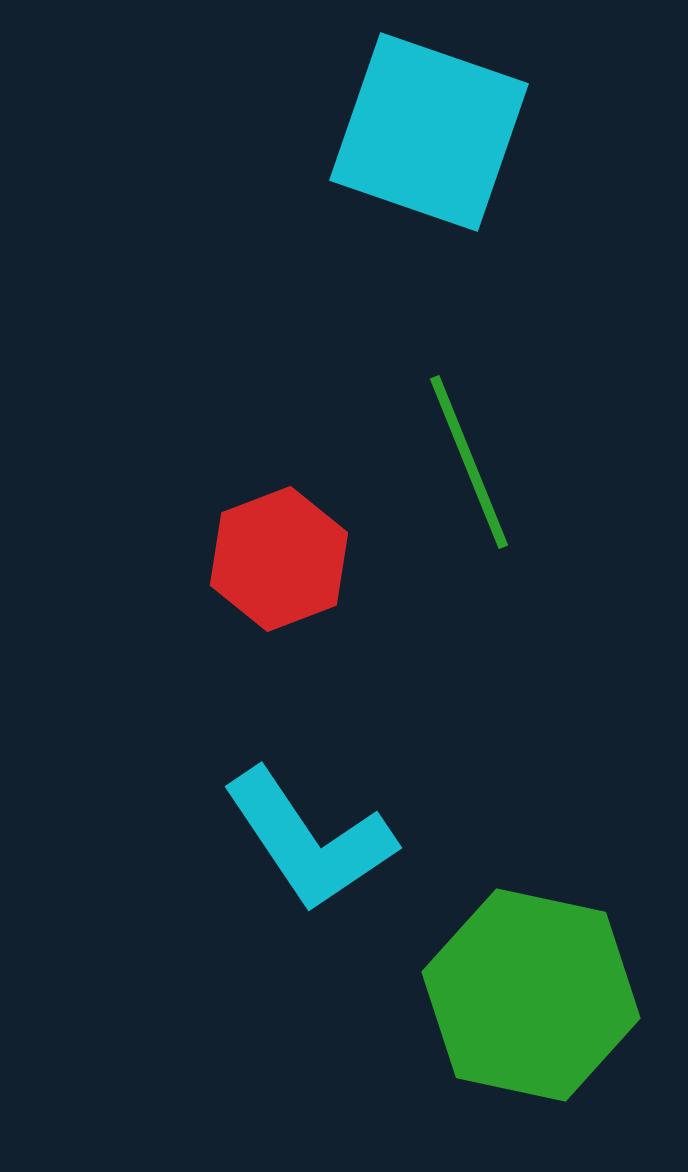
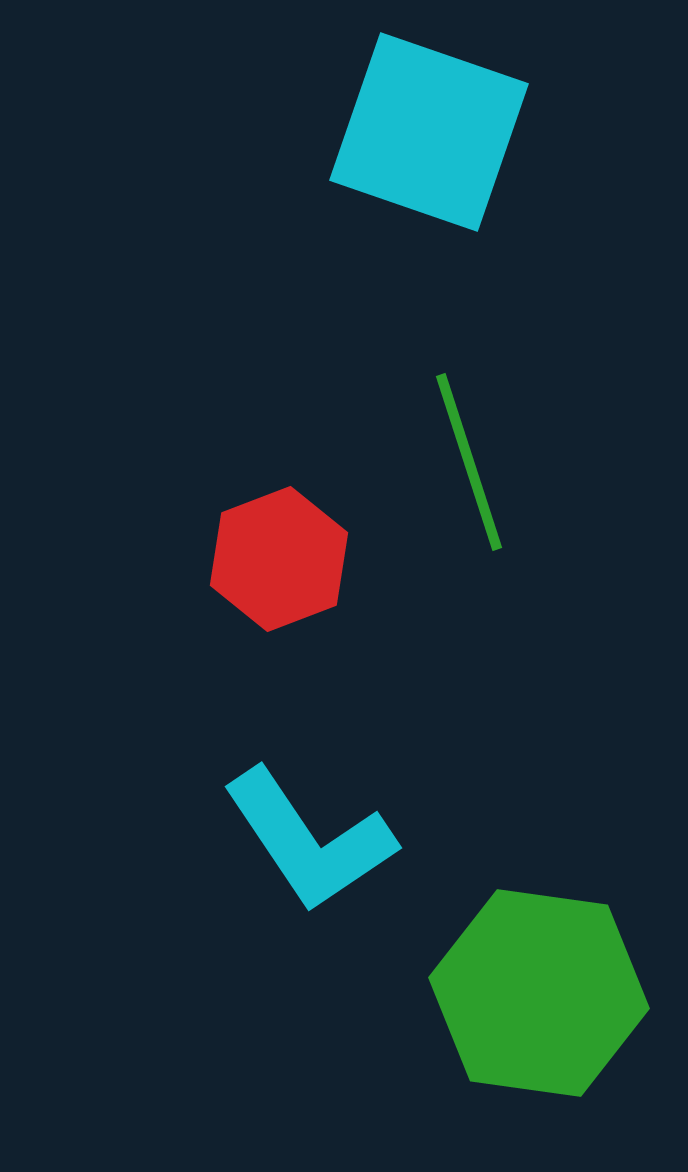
green line: rotated 4 degrees clockwise
green hexagon: moved 8 px right, 2 px up; rotated 4 degrees counterclockwise
